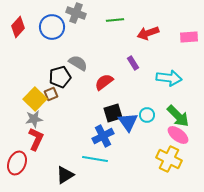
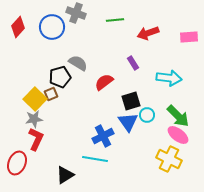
black square: moved 18 px right, 12 px up
